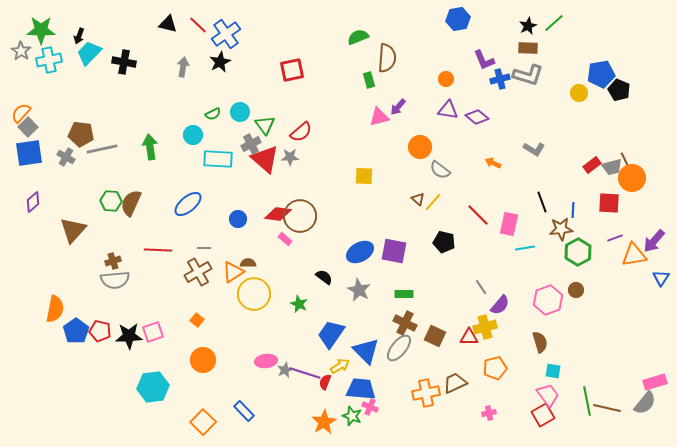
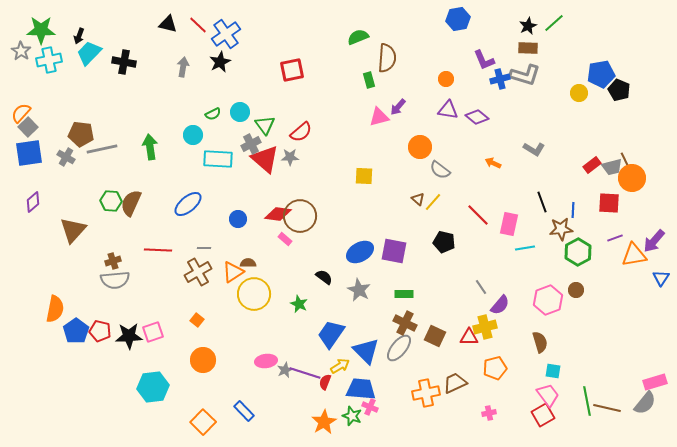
gray L-shape at (528, 75): moved 3 px left
